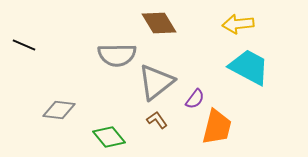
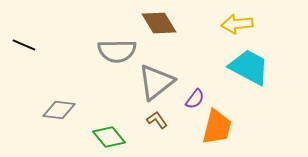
yellow arrow: moved 1 px left
gray semicircle: moved 4 px up
